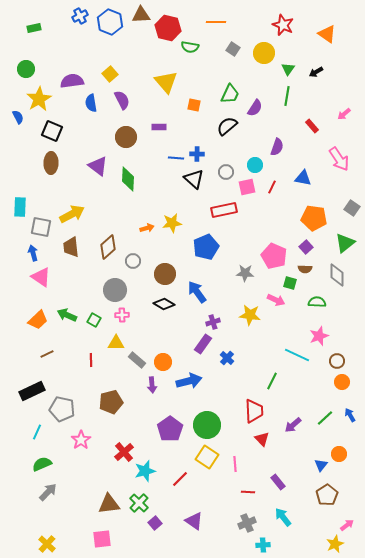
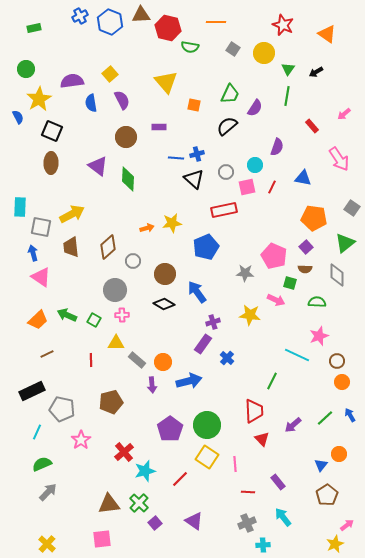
blue cross at (197, 154): rotated 16 degrees counterclockwise
